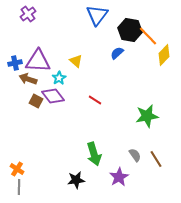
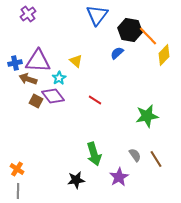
gray line: moved 1 px left, 4 px down
